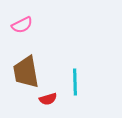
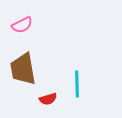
brown trapezoid: moved 3 px left, 3 px up
cyan line: moved 2 px right, 2 px down
